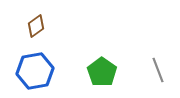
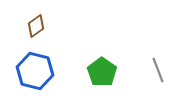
blue hexagon: rotated 24 degrees clockwise
